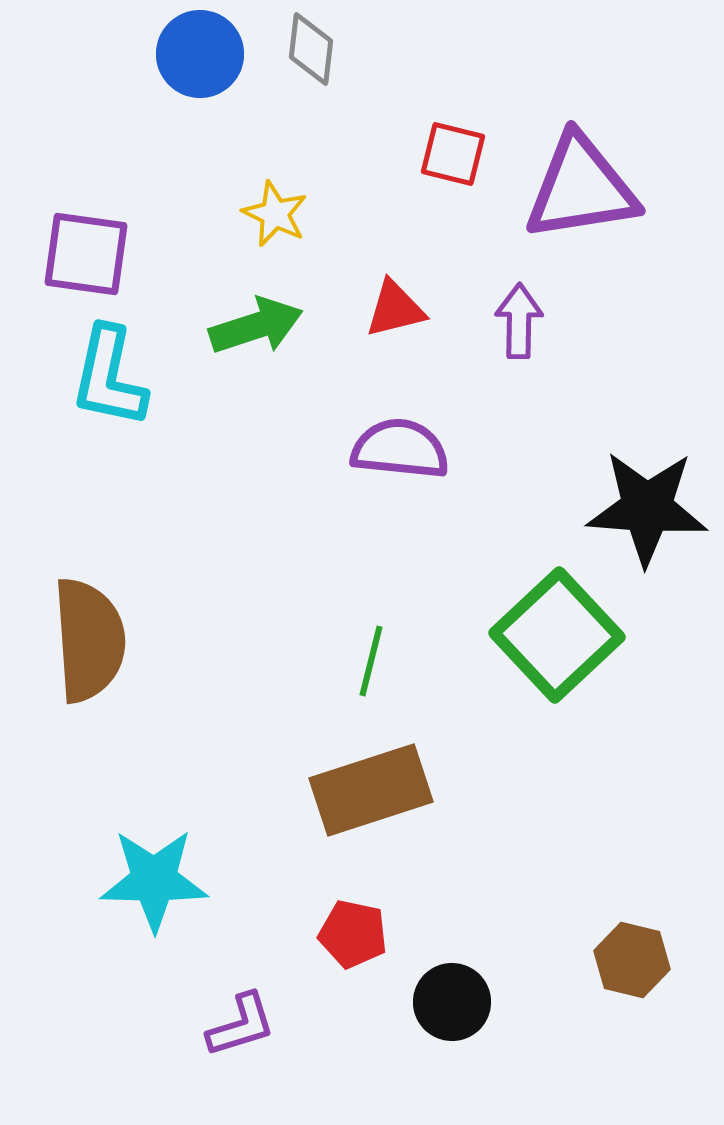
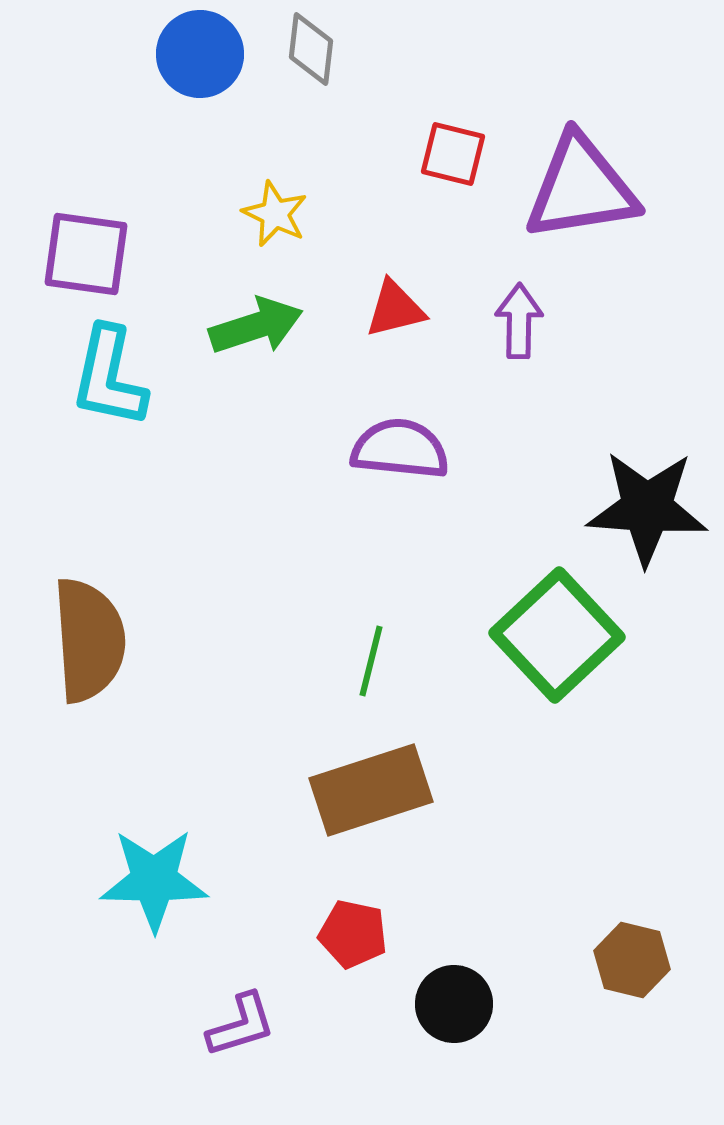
black circle: moved 2 px right, 2 px down
